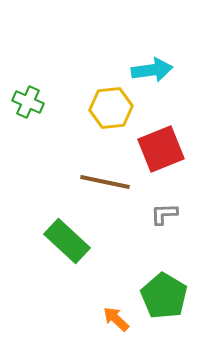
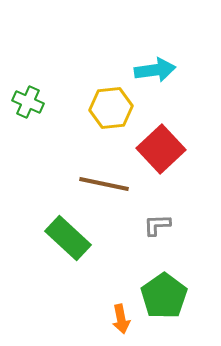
cyan arrow: moved 3 px right
red square: rotated 21 degrees counterclockwise
brown line: moved 1 px left, 2 px down
gray L-shape: moved 7 px left, 11 px down
green rectangle: moved 1 px right, 3 px up
green pentagon: rotated 6 degrees clockwise
orange arrow: moved 5 px right; rotated 144 degrees counterclockwise
